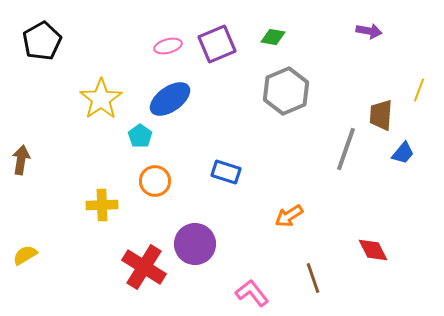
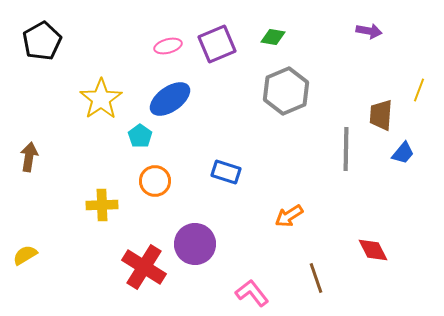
gray line: rotated 18 degrees counterclockwise
brown arrow: moved 8 px right, 3 px up
brown line: moved 3 px right
